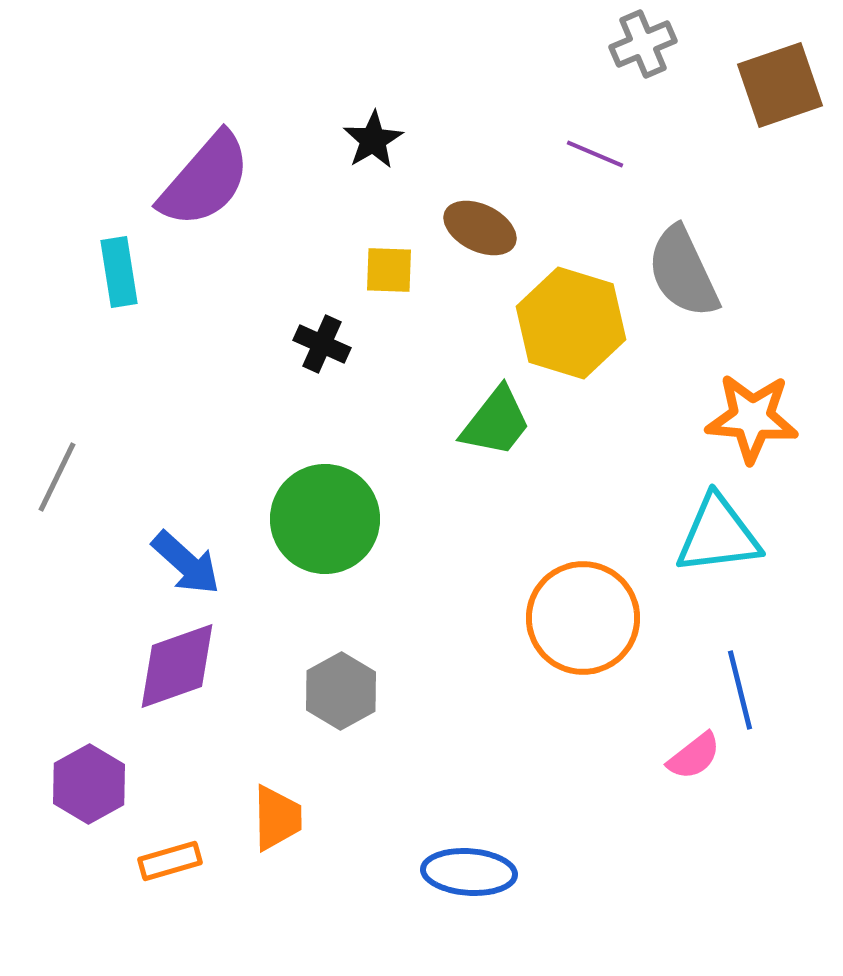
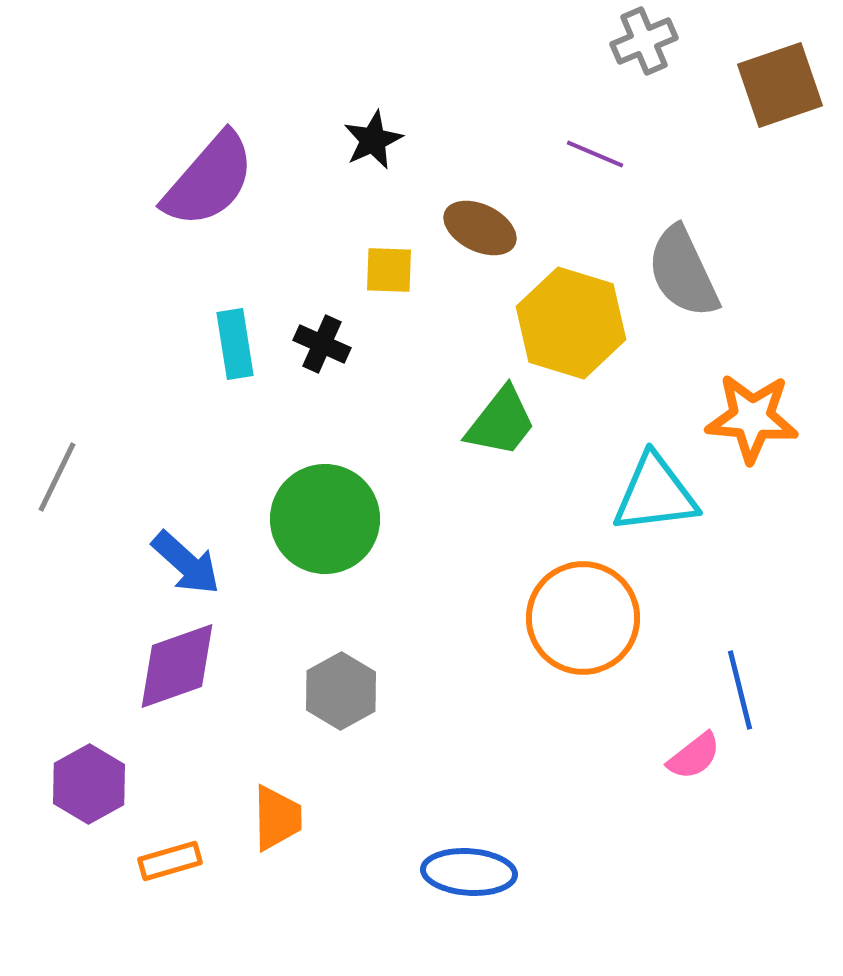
gray cross: moved 1 px right, 3 px up
black star: rotated 6 degrees clockwise
purple semicircle: moved 4 px right
cyan rectangle: moved 116 px right, 72 px down
green trapezoid: moved 5 px right
cyan triangle: moved 63 px left, 41 px up
